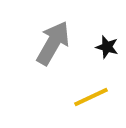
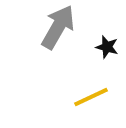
gray arrow: moved 5 px right, 16 px up
